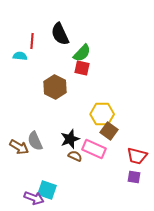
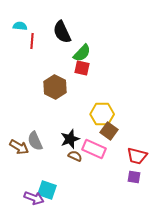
black semicircle: moved 2 px right, 2 px up
cyan semicircle: moved 30 px up
